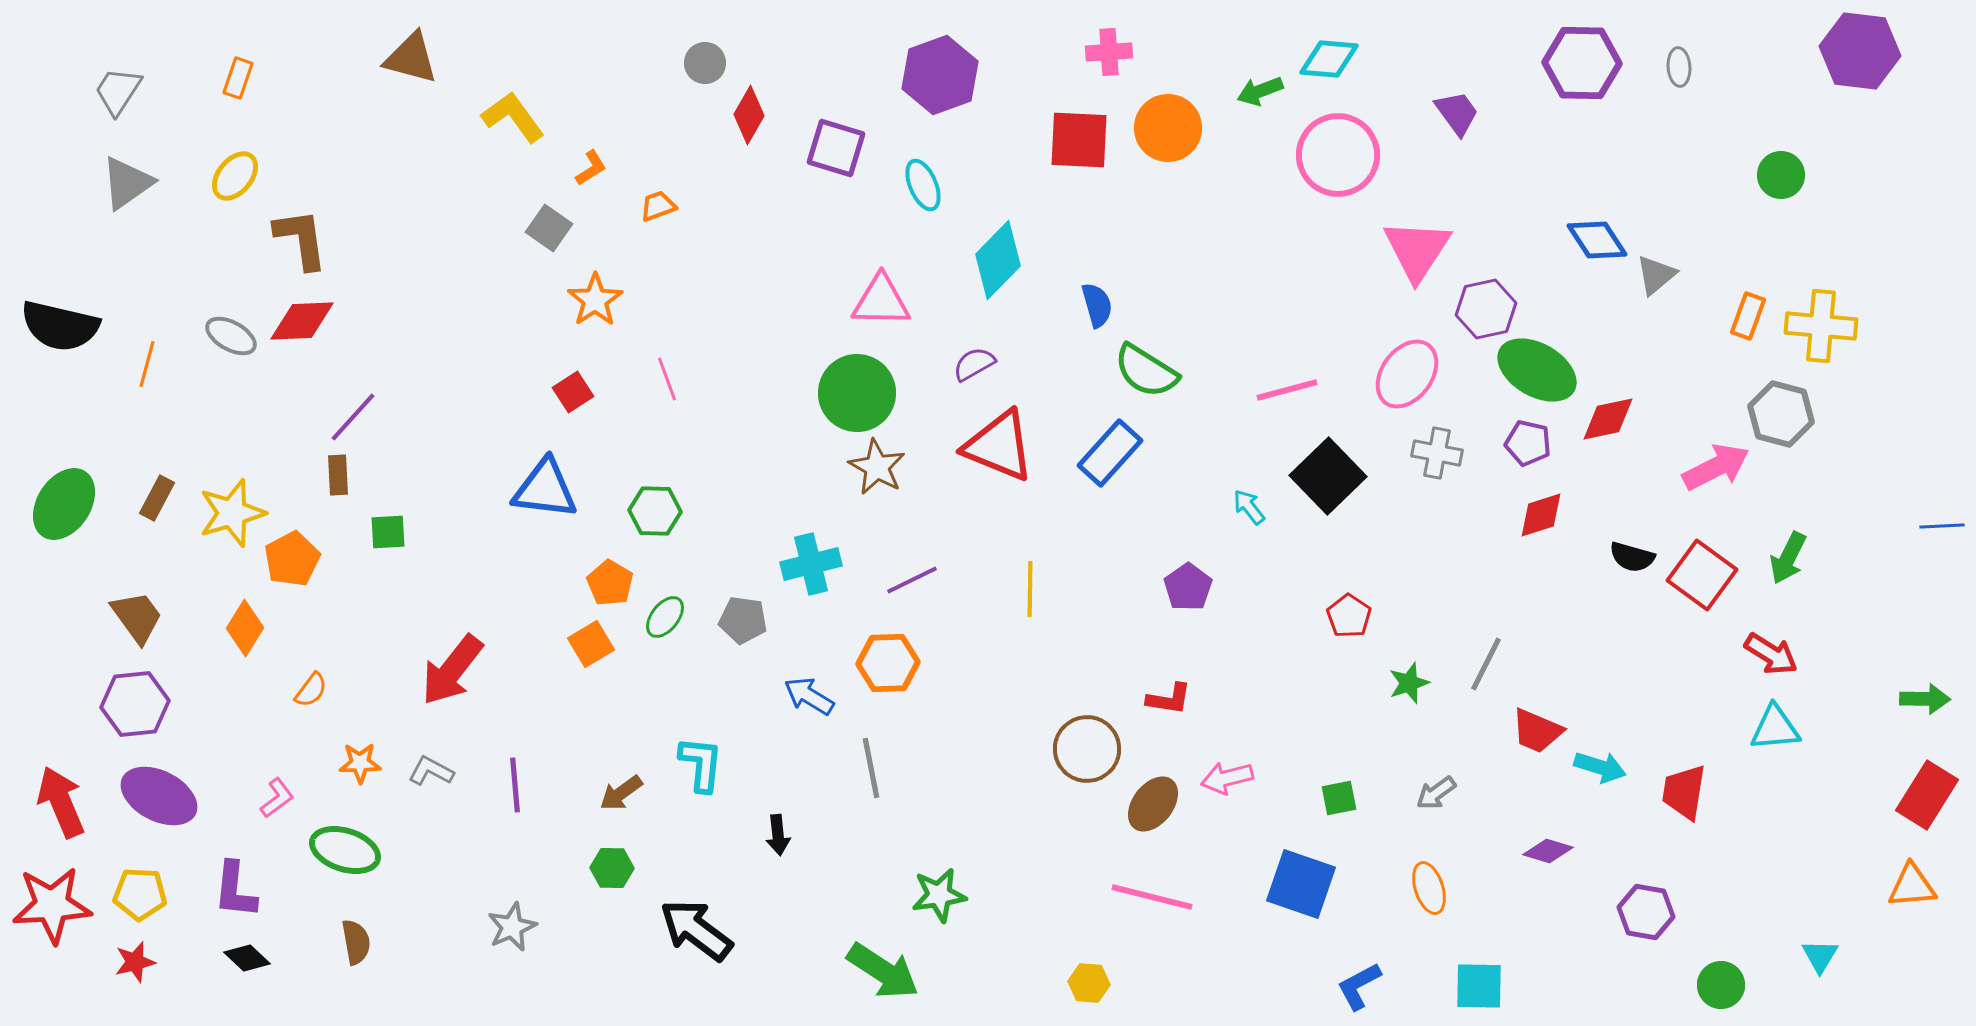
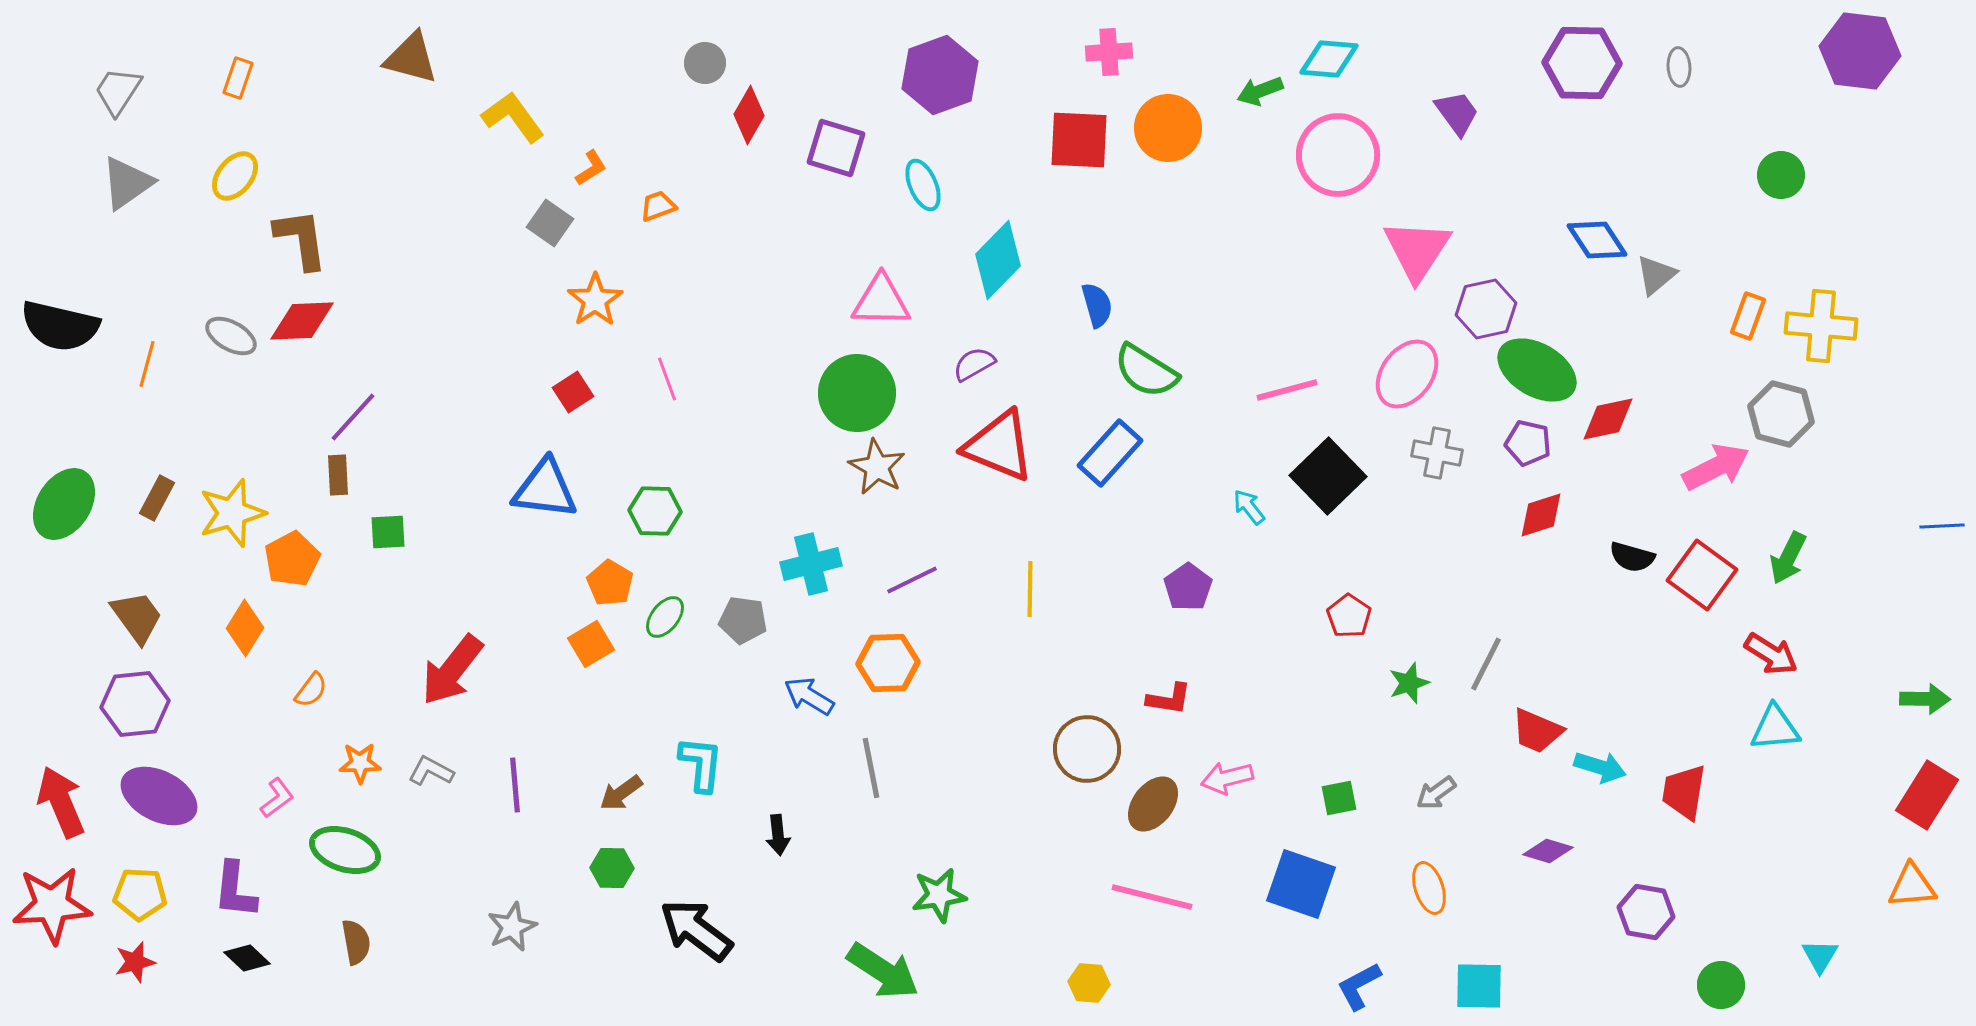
gray square at (549, 228): moved 1 px right, 5 px up
